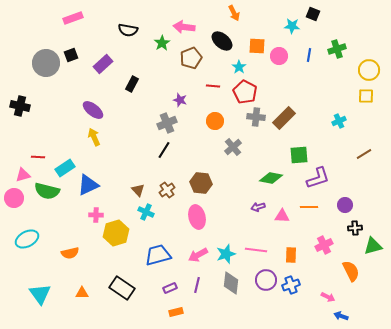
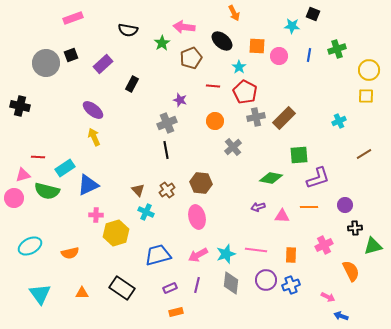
gray cross at (256, 117): rotated 18 degrees counterclockwise
black line at (164, 150): moved 2 px right; rotated 42 degrees counterclockwise
cyan ellipse at (27, 239): moved 3 px right, 7 px down
